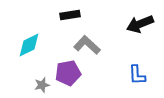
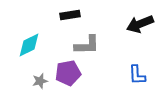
gray L-shape: rotated 136 degrees clockwise
gray star: moved 2 px left, 4 px up
